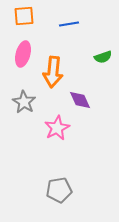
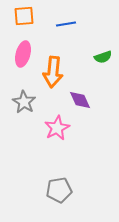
blue line: moved 3 px left
